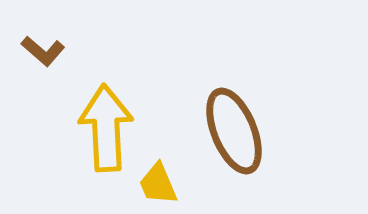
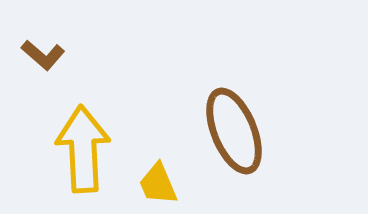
brown L-shape: moved 4 px down
yellow arrow: moved 23 px left, 21 px down
